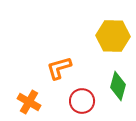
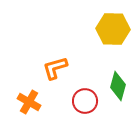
yellow hexagon: moved 7 px up
orange L-shape: moved 4 px left
red circle: moved 3 px right
